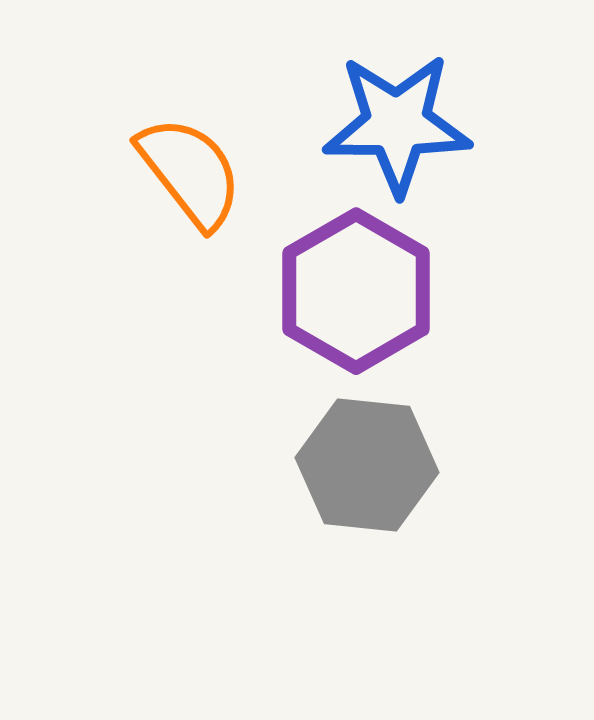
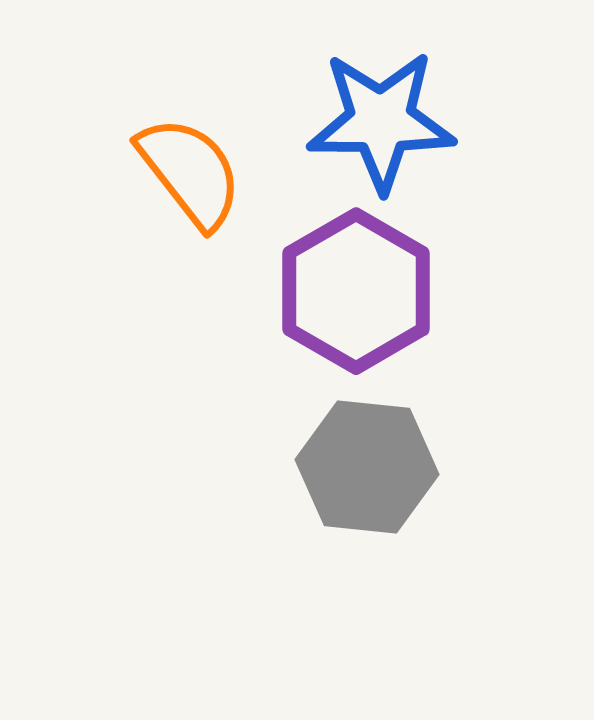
blue star: moved 16 px left, 3 px up
gray hexagon: moved 2 px down
